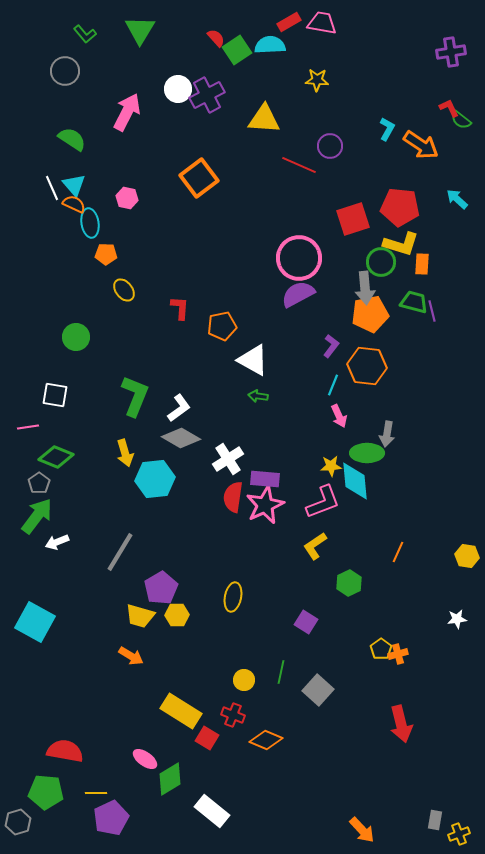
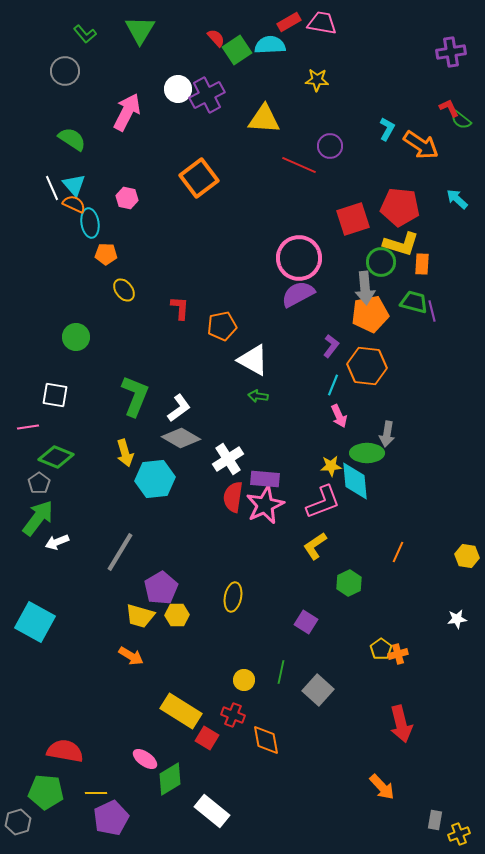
green arrow at (37, 516): moved 1 px right, 2 px down
orange diamond at (266, 740): rotated 56 degrees clockwise
orange arrow at (362, 830): moved 20 px right, 43 px up
